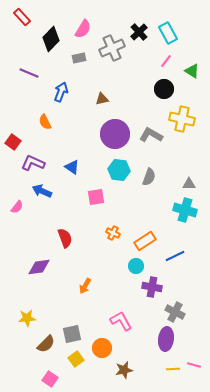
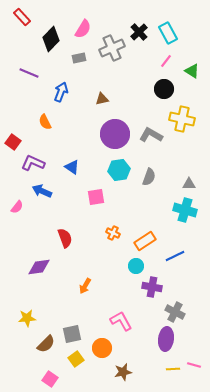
cyan hexagon at (119, 170): rotated 15 degrees counterclockwise
brown star at (124, 370): moved 1 px left, 2 px down
